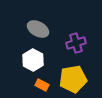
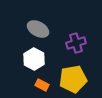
white hexagon: moved 1 px right, 1 px up
